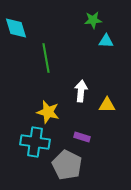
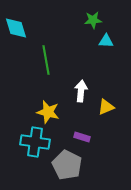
green line: moved 2 px down
yellow triangle: moved 1 px left, 2 px down; rotated 24 degrees counterclockwise
